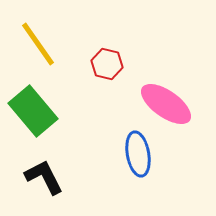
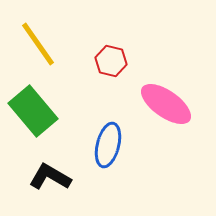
red hexagon: moved 4 px right, 3 px up
blue ellipse: moved 30 px left, 9 px up; rotated 24 degrees clockwise
black L-shape: moved 6 px right; rotated 33 degrees counterclockwise
